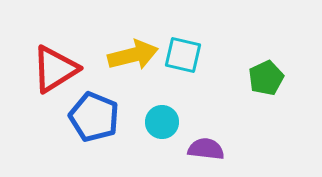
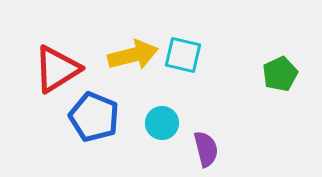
red triangle: moved 2 px right
green pentagon: moved 14 px right, 4 px up
cyan circle: moved 1 px down
purple semicircle: rotated 69 degrees clockwise
